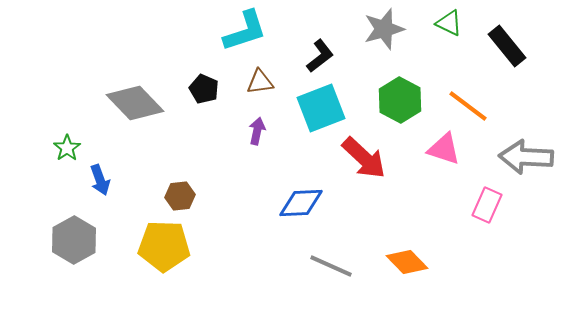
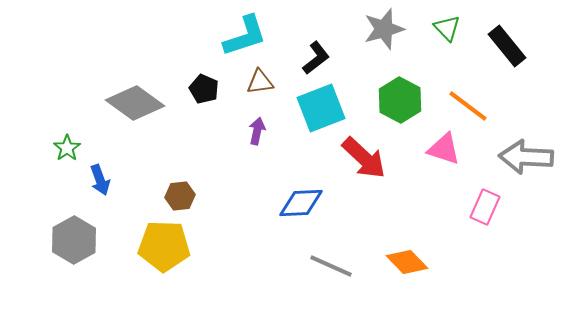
green triangle: moved 2 px left, 5 px down; rotated 20 degrees clockwise
cyan L-shape: moved 5 px down
black L-shape: moved 4 px left, 2 px down
gray diamond: rotated 10 degrees counterclockwise
pink rectangle: moved 2 px left, 2 px down
